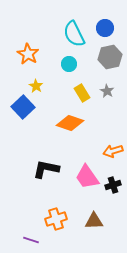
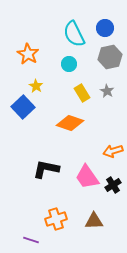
black cross: rotated 14 degrees counterclockwise
